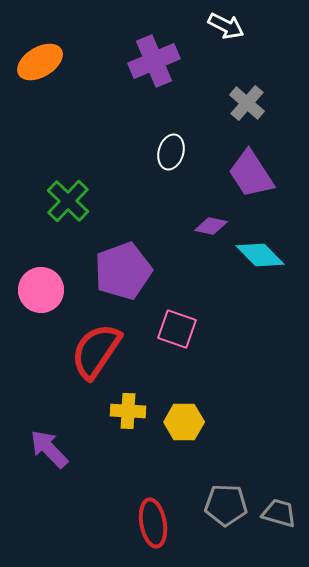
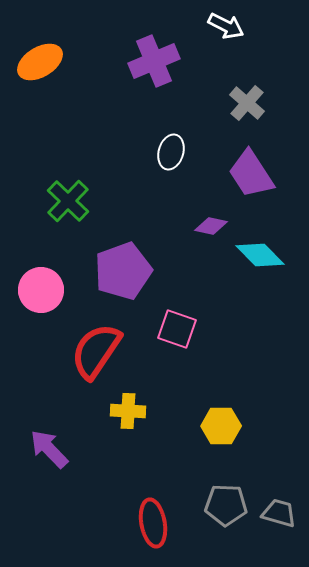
yellow hexagon: moved 37 px right, 4 px down
